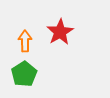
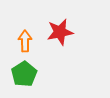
red star: rotated 20 degrees clockwise
